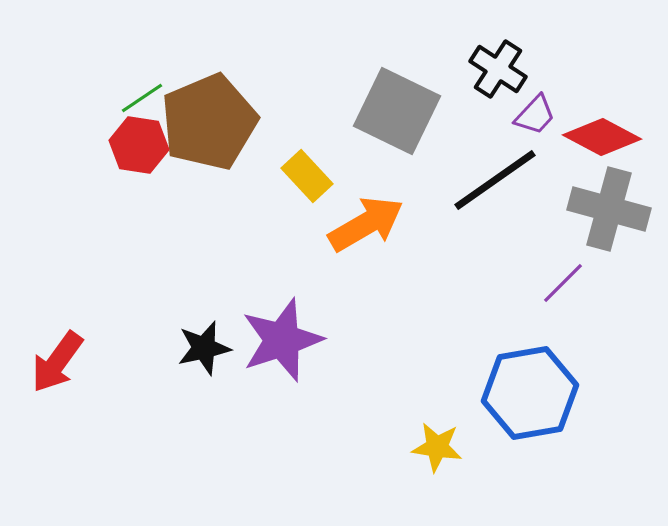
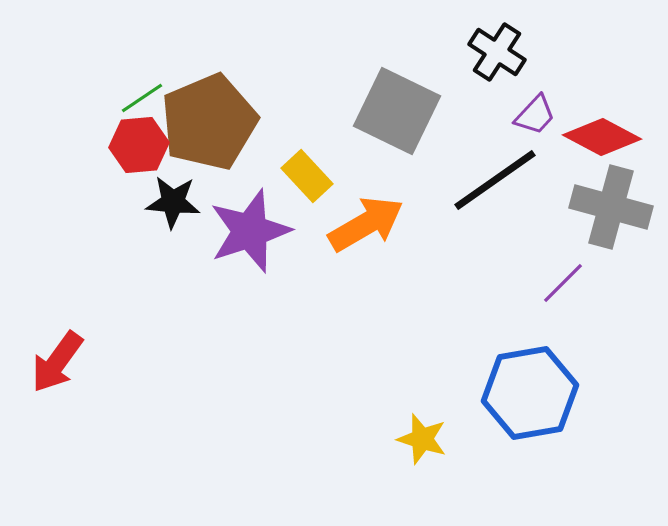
black cross: moved 1 px left, 17 px up
red hexagon: rotated 14 degrees counterclockwise
gray cross: moved 2 px right, 2 px up
purple star: moved 32 px left, 109 px up
black star: moved 31 px left, 146 px up; rotated 18 degrees clockwise
yellow star: moved 15 px left, 8 px up; rotated 9 degrees clockwise
